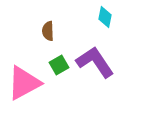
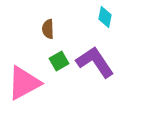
brown semicircle: moved 2 px up
green square: moved 4 px up
